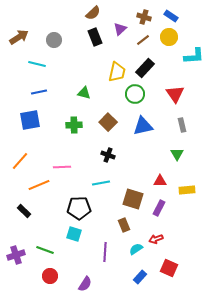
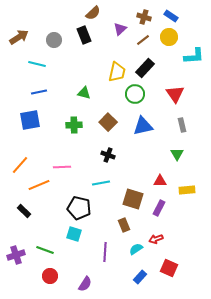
black rectangle at (95, 37): moved 11 px left, 2 px up
orange line at (20, 161): moved 4 px down
black pentagon at (79, 208): rotated 15 degrees clockwise
